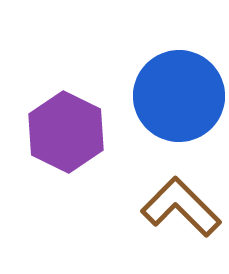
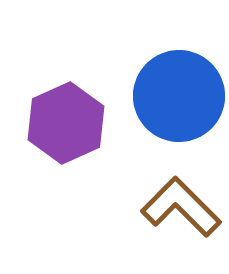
purple hexagon: moved 9 px up; rotated 10 degrees clockwise
